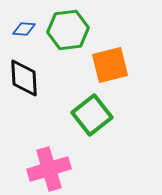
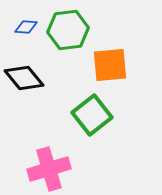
blue diamond: moved 2 px right, 2 px up
orange square: rotated 9 degrees clockwise
black diamond: rotated 36 degrees counterclockwise
